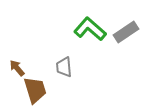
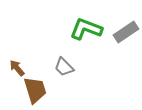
green L-shape: moved 4 px left; rotated 20 degrees counterclockwise
gray trapezoid: rotated 40 degrees counterclockwise
